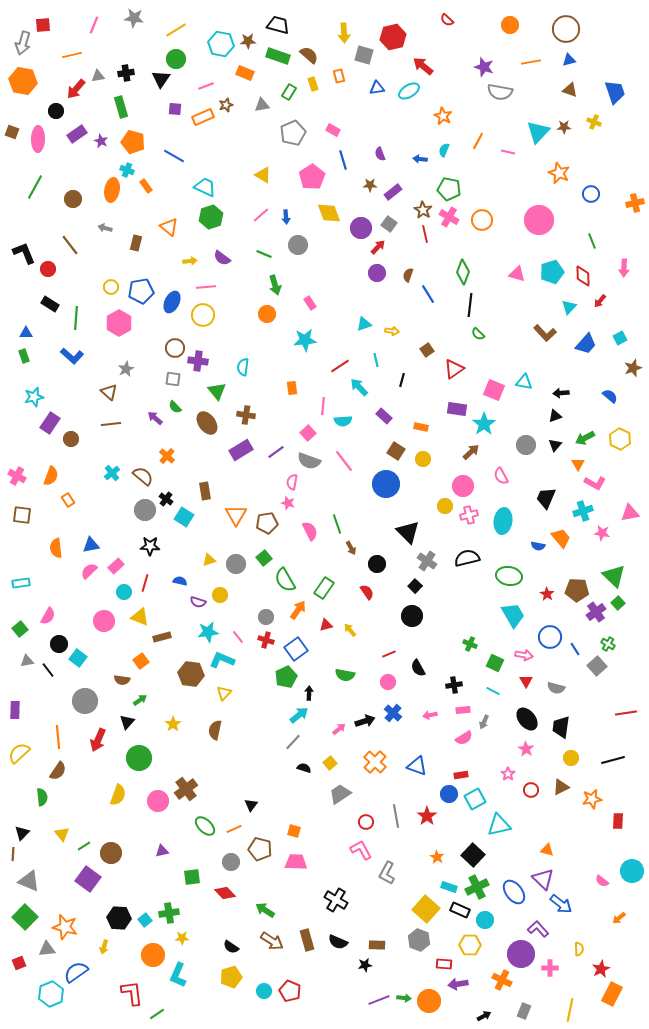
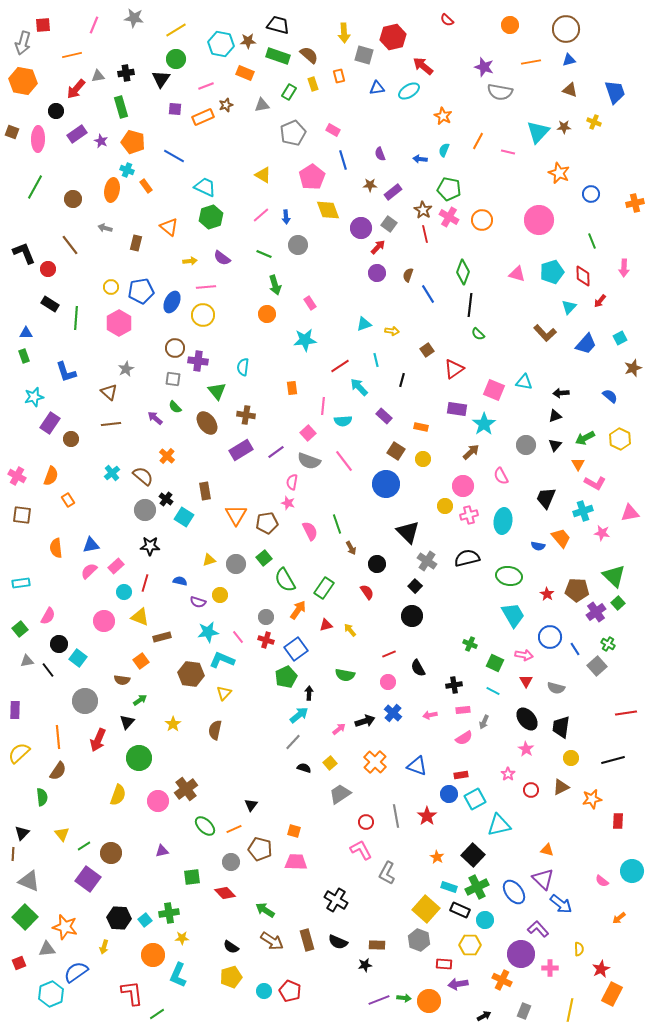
yellow diamond at (329, 213): moved 1 px left, 3 px up
blue L-shape at (72, 356): moved 6 px left, 16 px down; rotated 30 degrees clockwise
